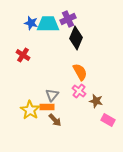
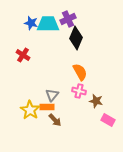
pink cross: rotated 24 degrees counterclockwise
